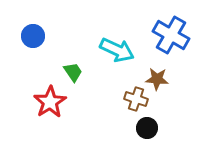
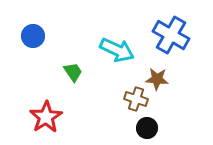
red star: moved 4 px left, 15 px down
